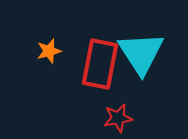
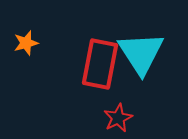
orange star: moved 23 px left, 8 px up
red star: rotated 16 degrees counterclockwise
